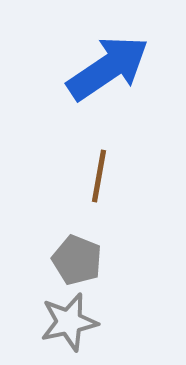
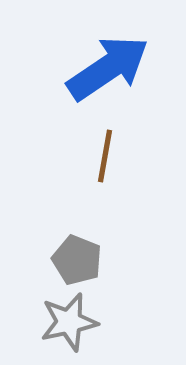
brown line: moved 6 px right, 20 px up
